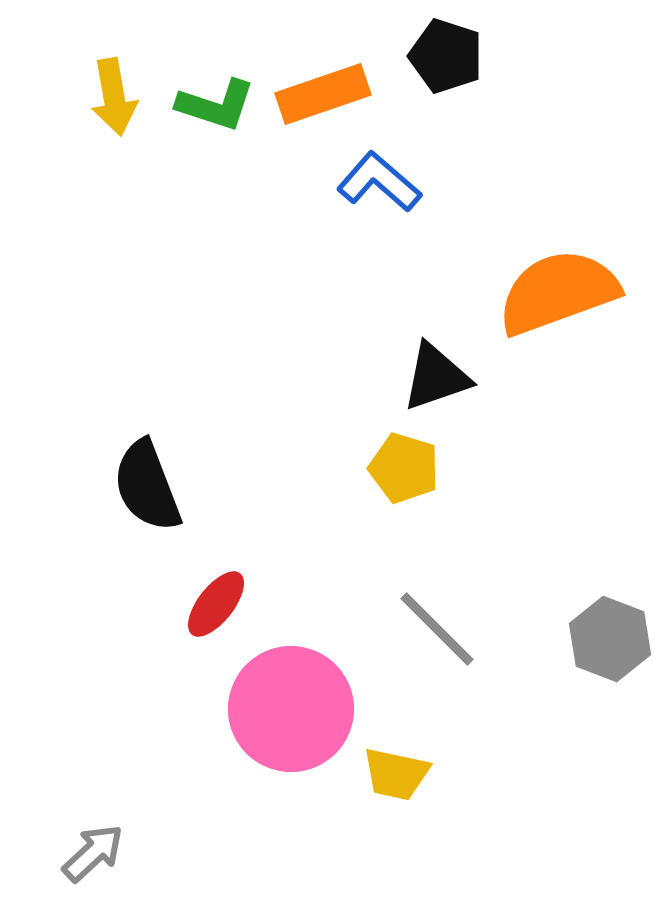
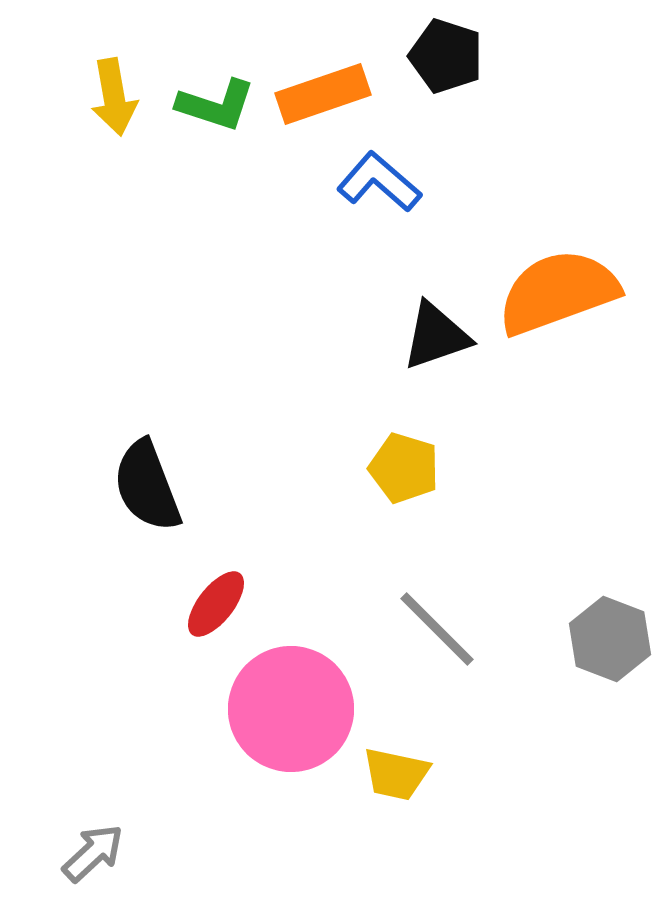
black triangle: moved 41 px up
